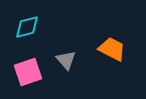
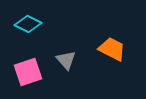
cyan diamond: moved 1 px right, 3 px up; rotated 40 degrees clockwise
